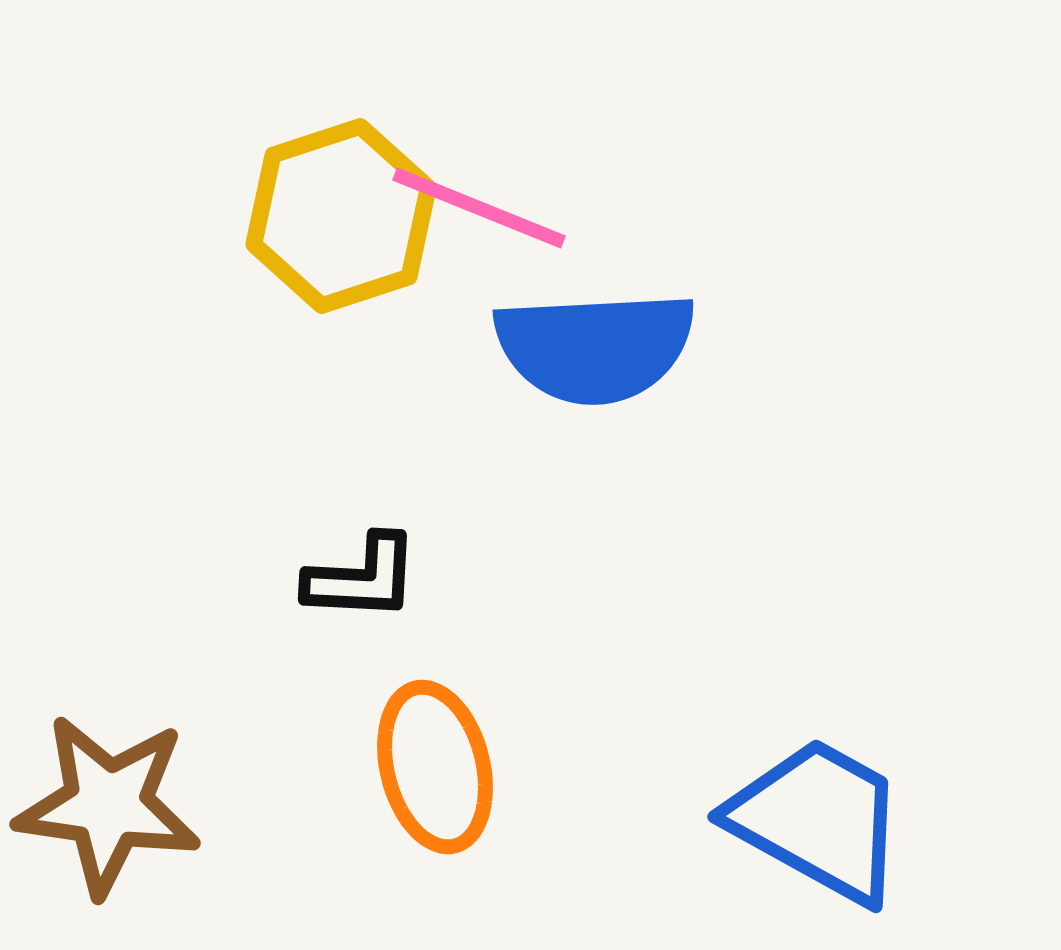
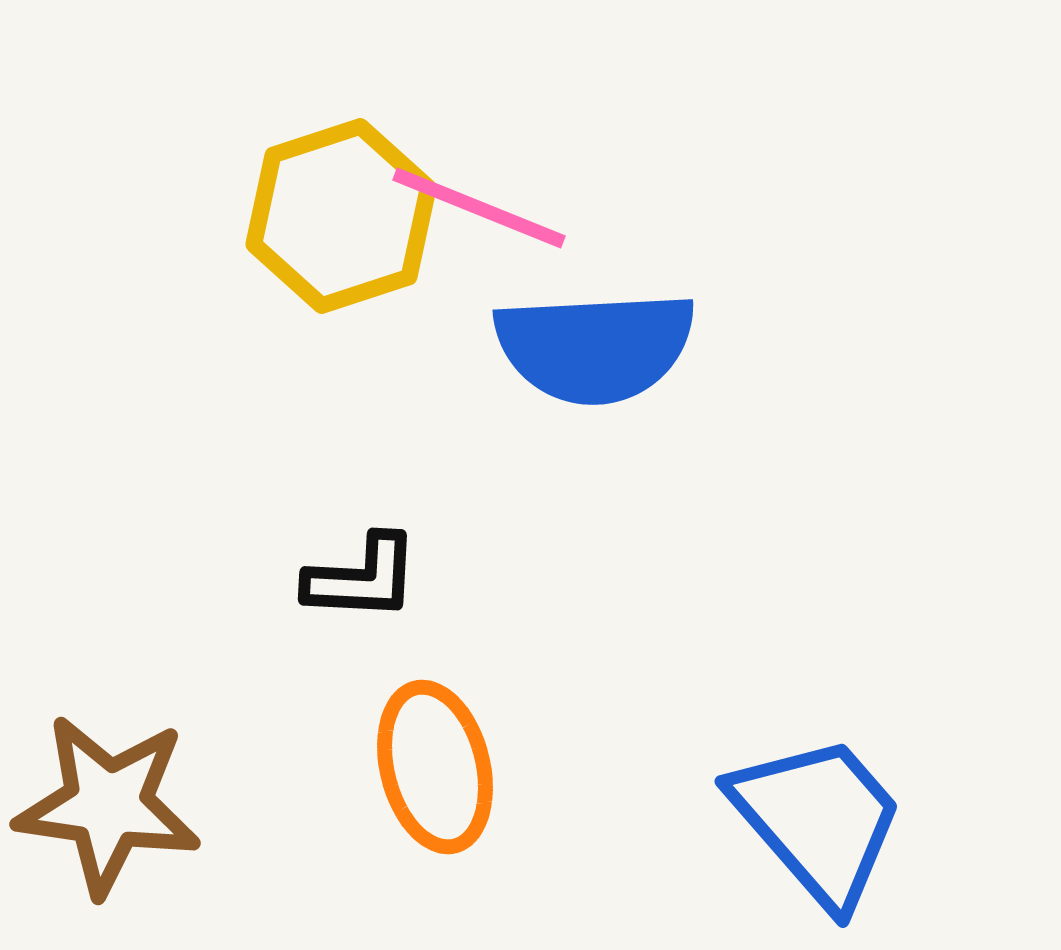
blue trapezoid: rotated 20 degrees clockwise
